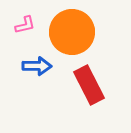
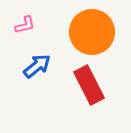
orange circle: moved 20 px right
blue arrow: rotated 40 degrees counterclockwise
